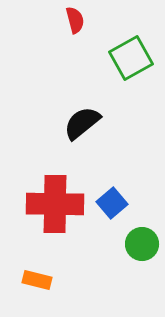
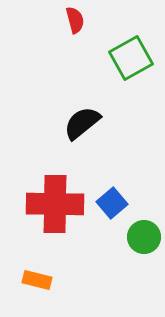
green circle: moved 2 px right, 7 px up
